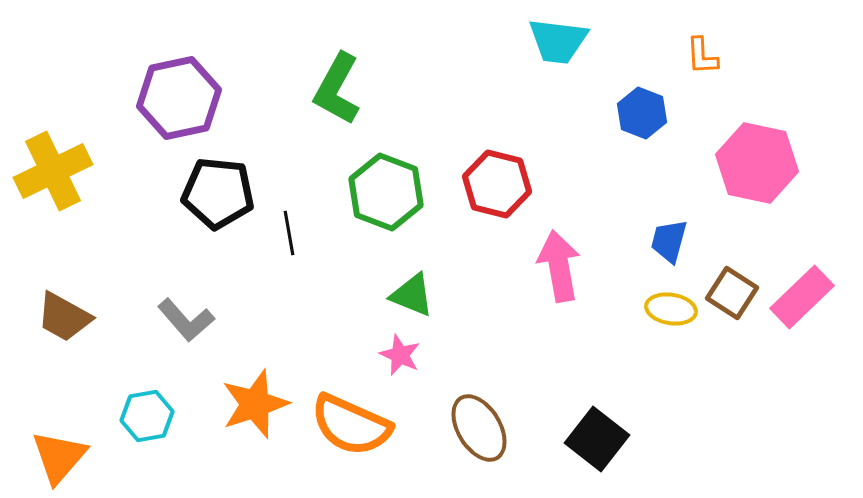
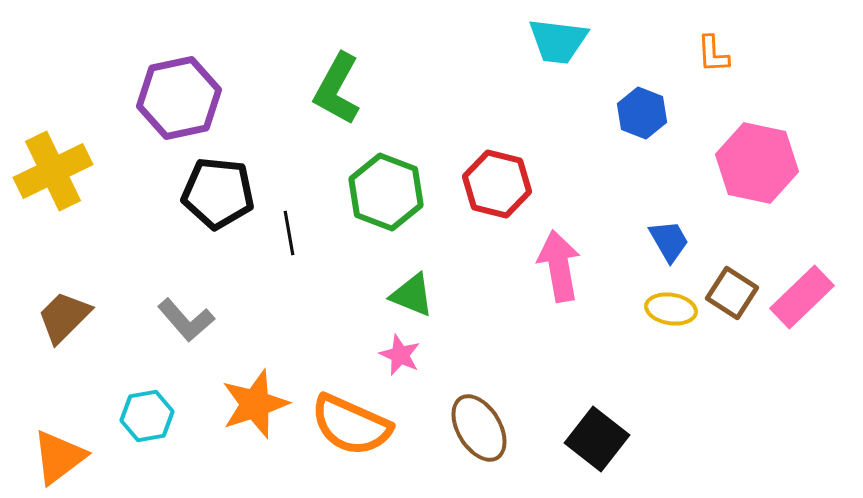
orange L-shape: moved 11 px right, 2 px up
blue trapezoid: rotated 135 degrees clockwise
brown trapezoid: rotated 106 degrees clockwise
orange triangle: rotated 12 degrees clockwise
